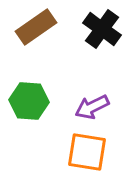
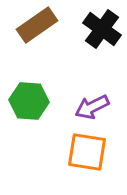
brown rectangle: moved 1 px right, 2 px up
